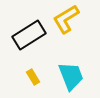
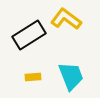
yellow L-shape: rotated 68 degrees clockwise
yellow rectangle: rotated 63 degrees counterclockwise
